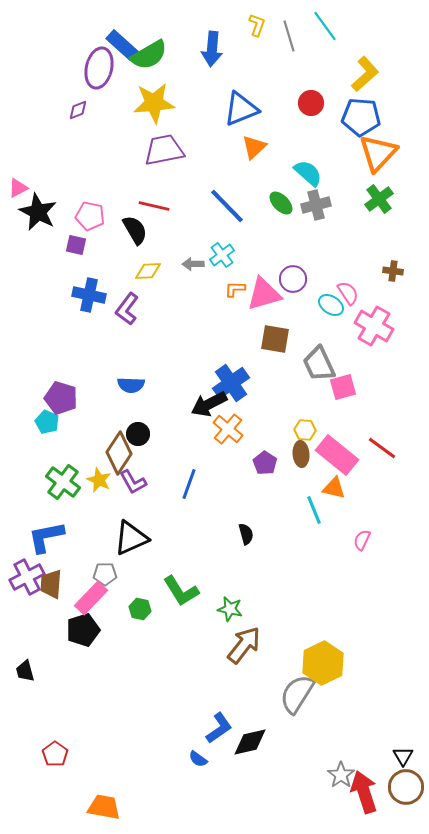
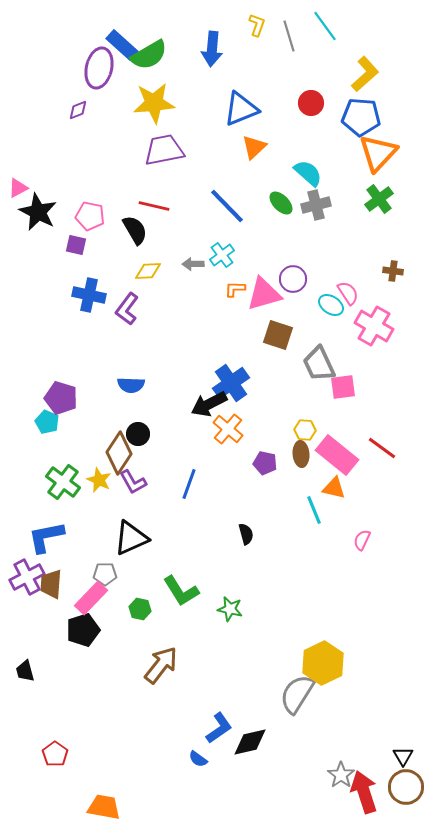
brown square at (275, 339): moved 3 px right, 4 px up; rotated 8 degrees clockwise
pink square at (343, 387): rotated 8 degrees clockwise
purple pentagon at (265, 463): rotated 20 degrees counterclockwise
brown arrow at (244, 645): moved 83 px left, 20 px down
